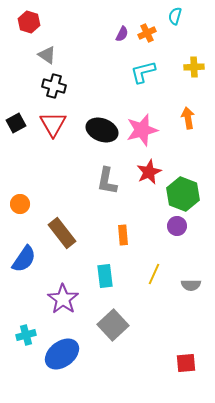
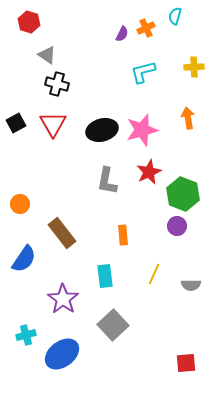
orange cross: moved 1 px left, 5 px up
black cross: moved 3 px right, 2 px up
black ellipse: rotated 36 degrees counterclockwise
